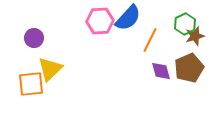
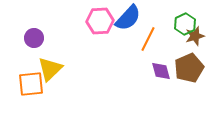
orange line: moved 2 px left, 1 px up
